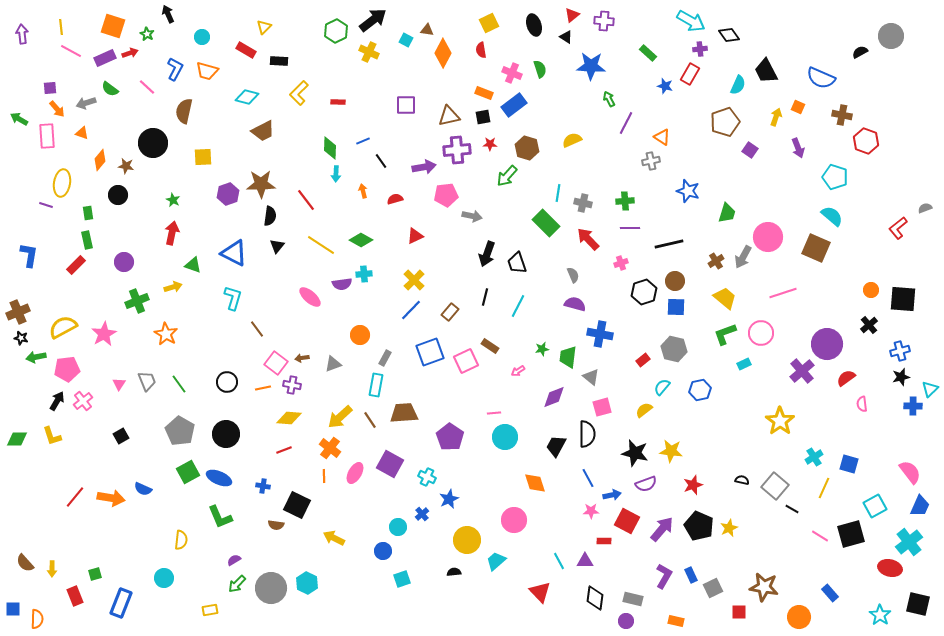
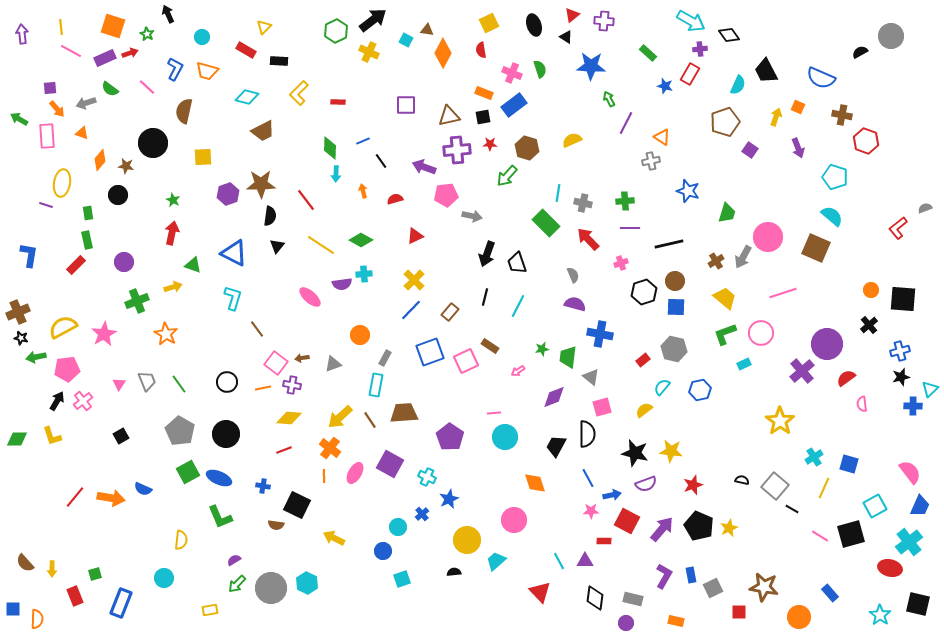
purple arrow at (424, 167): rotated 150 degrees counterclockwise
blue rectangle at (691, 575): rotated 14 degrees clockwise
purple circle at (626, 621): moved 2 px down
